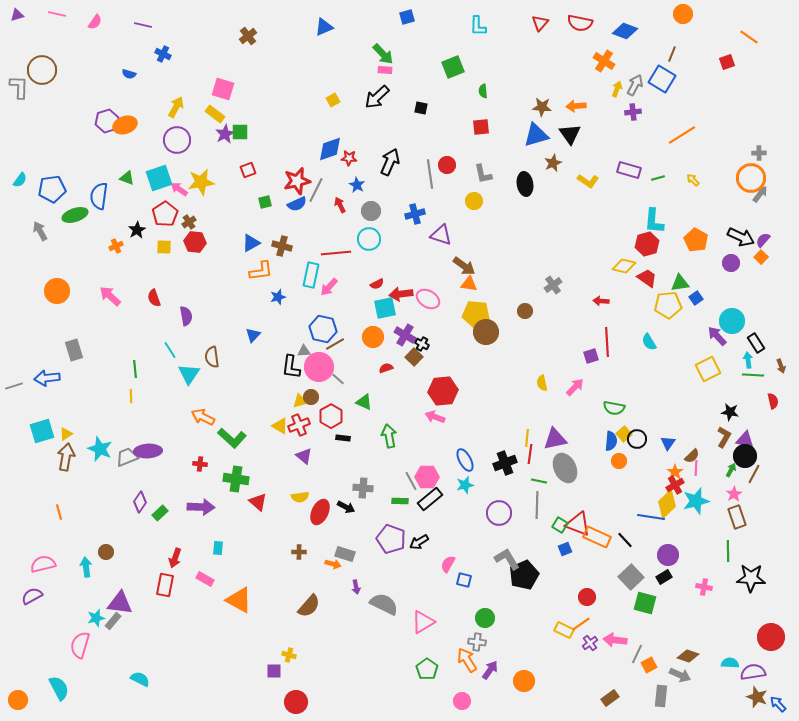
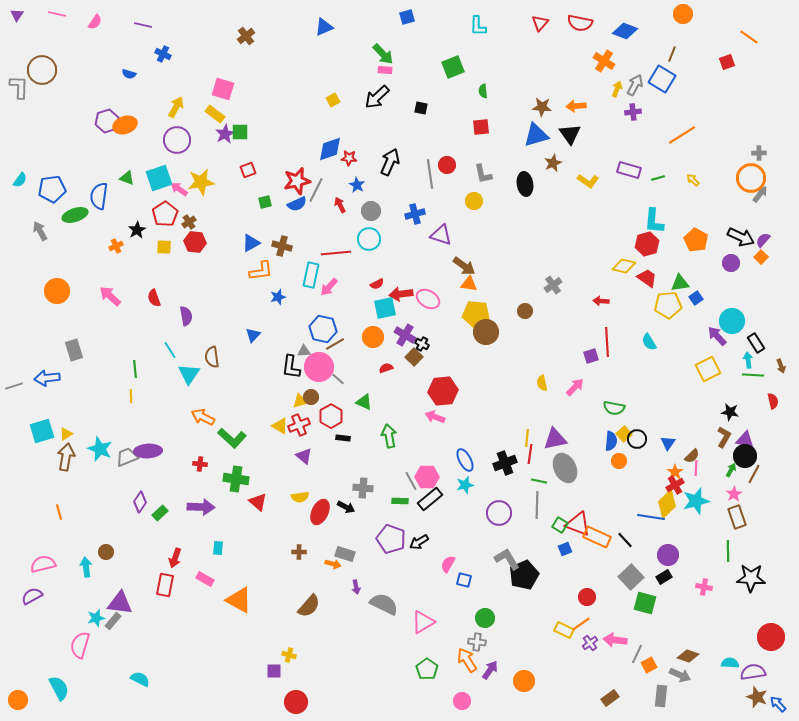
purple triangle at (17, 15): rotated 40 degrees counterclockwise
brown cross at (248, 36): moved 2 px left
